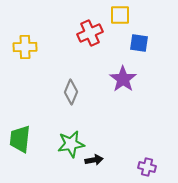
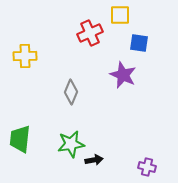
yellow cross: moved 9 px down
purple star: moved 4 px up; rotated 12 degrees counterclockwise
